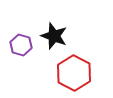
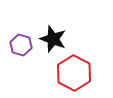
black star: moved 1 px left, 3 px down
